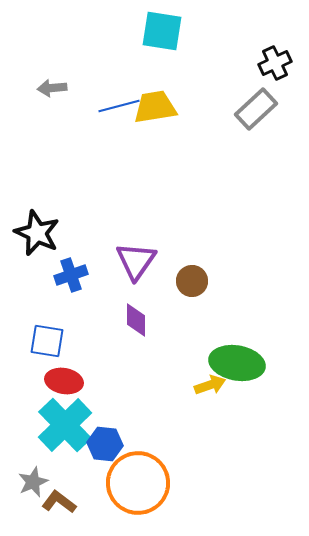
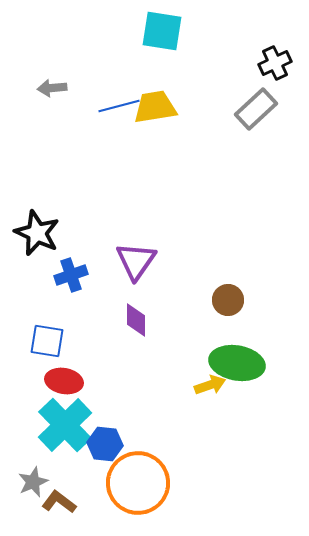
brown circle: moved 36 px right, 19 px down
